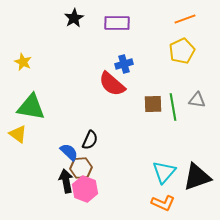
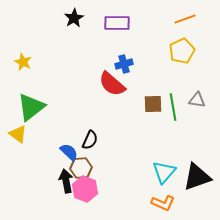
green triangle: rotated 48 degrees counterclockwise
